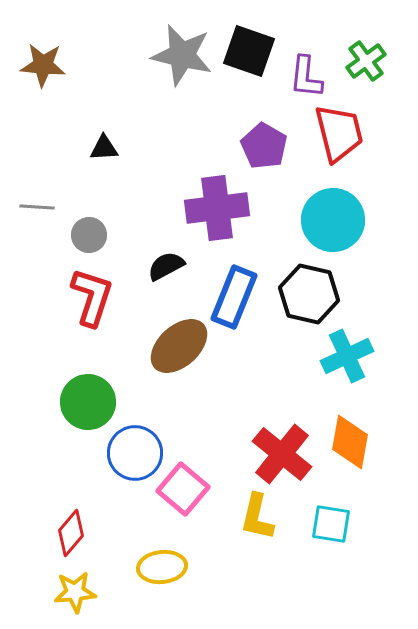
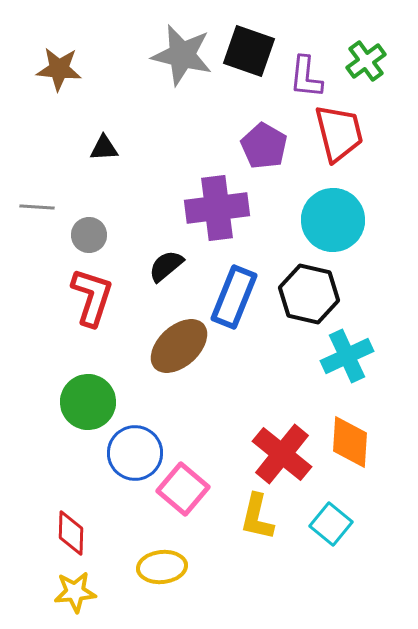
brown star: moved 16 px right, 4 px down
black semicircle: rotated 12 degrees counterclockwise
orange diamond: rotated 6 degrees counterclockwise
cyan square: rotated 30 degrees clockwise
red diamond: rotated 39 degrees counterclockwise
